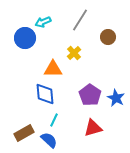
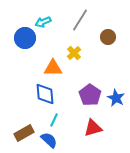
orange triangle: moved 1 px up
